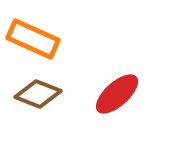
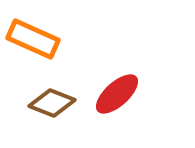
brown diamond: moved 14 px right, 9 px down
